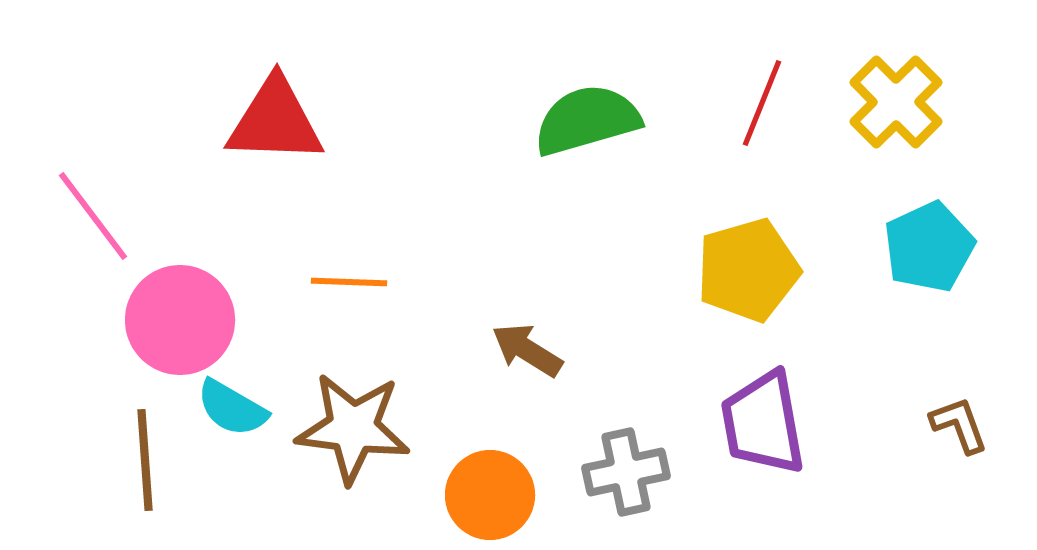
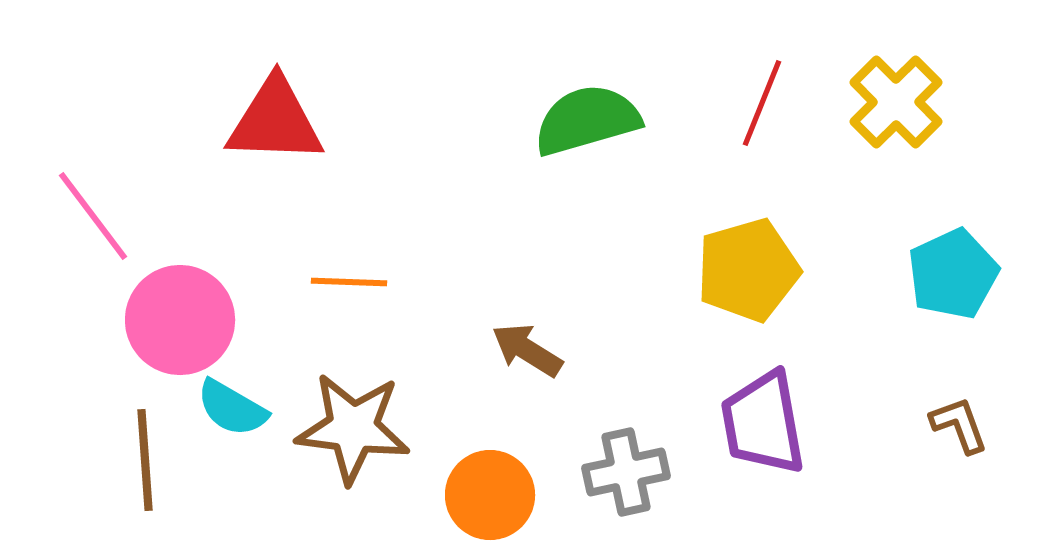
cyan pentagon: moved 24 px right, 27 px down
